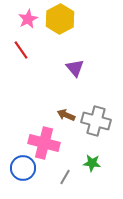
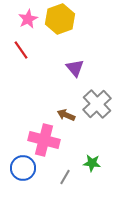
yellow hexagon: rotated 8 degrees clockwise
gray cross: moved 1 px right, 17 px up; rotated 32 degrees clockwise
pink cross: moved 3 px up
